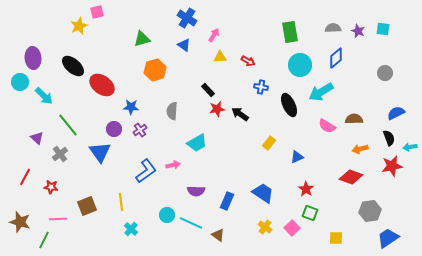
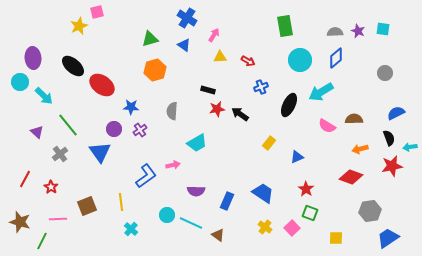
gray semicircle at (333, 28): moved 2 px right, 4 px down
green rectangle at (290, 32): moved 5 px left, 6 px up
green triangle at (142, 39): moved 8 px right
cyan circle at (300, 65): moved 5 px up
blue cross at (261, 87): rotated 32 degrees counterclockwise
black rectangle at (208, 90): rotated 32 degrees counterclockwise
black ellipse at (289, 105): rotated 50 degrees clockwise
purple triangle at (37, 138): moved 6 px up
blue L-shape at (146, 171): moved 5 px down
red line at (25, 177): moved 2 px down
red star at (51, 187): rotated 24 degrees clockwise
green line at (44, 240): moved 2 px left, 1 px down
